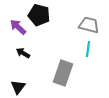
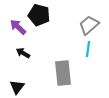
gray trapezoid: rotated 55 degrees counterclockwise
gray rectangle: rotated 25 degrees counterclockwise
black triangle: moved 1 px left
